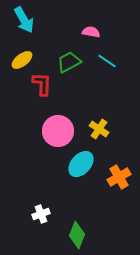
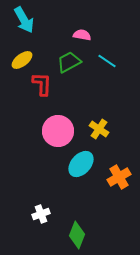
pink semicircle: moved 9 px left, 3 px down
